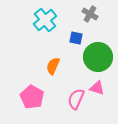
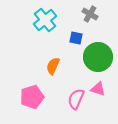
pink triangle: moved 1 px right, 1 px down
pink pentagon: rotated 25 degrees clockwise
